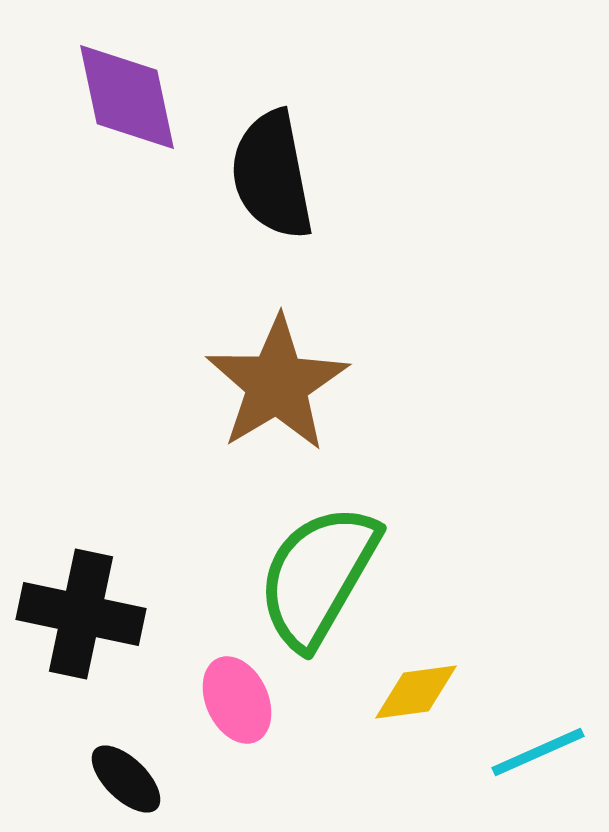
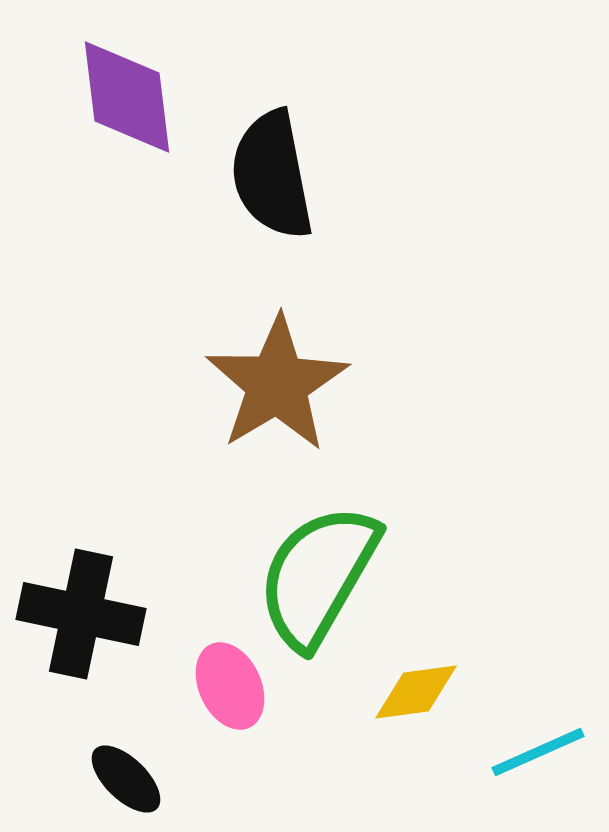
purple diamond: rotated 5 degrees clockwise
pink ellipse: moved 7 px left, 14 px up
